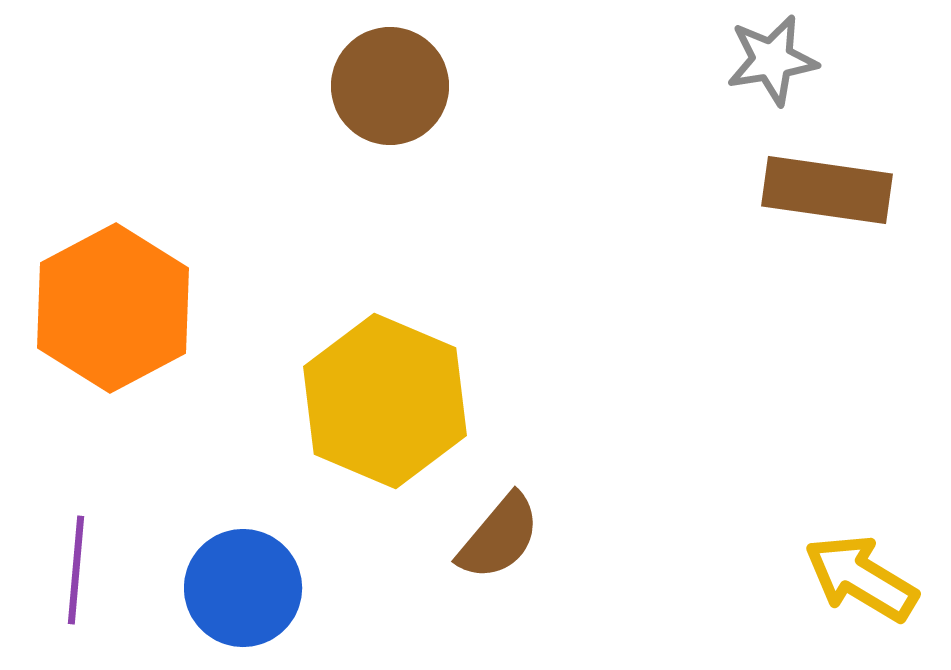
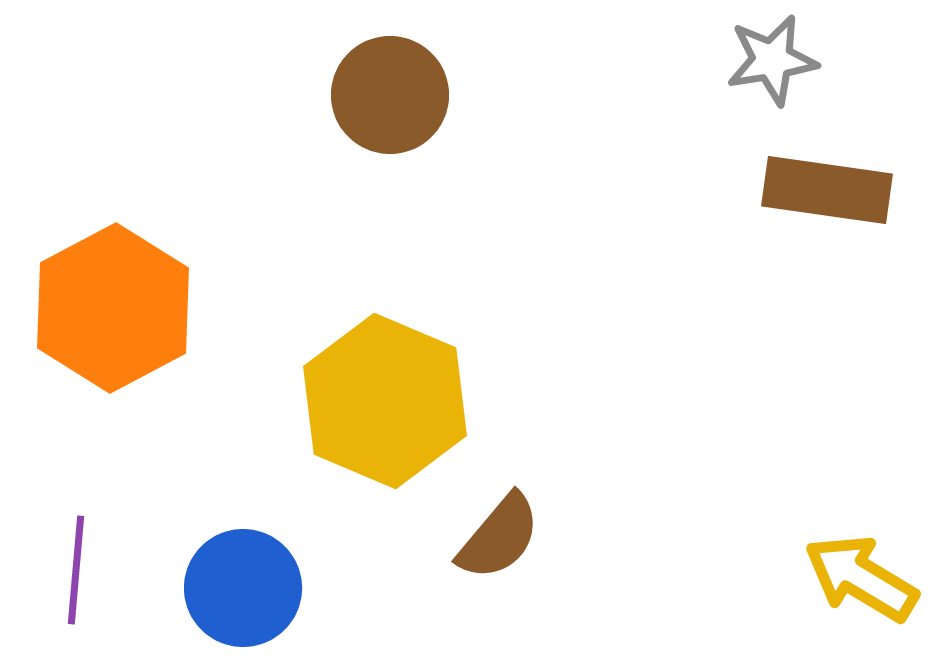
brown circle: moved 9 px down
